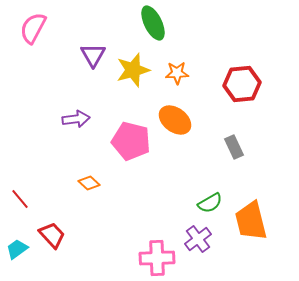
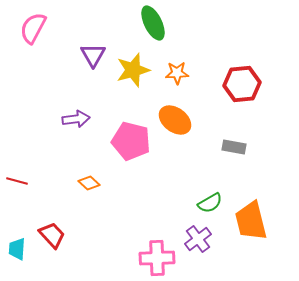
gray rectangle: rotated 55 degrees counterclockwise
red line: moved 3 px left, 18 px up; rotated 35 degrees counterclockwise
cyan trapezoid: rotated 50 degrees counterclockwise
